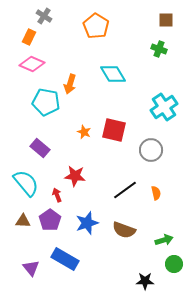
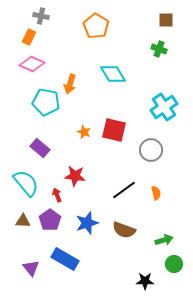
gray cross: moved 3 px left; rotated 21 degrees counterclockwise
black line: moved 1 px left
